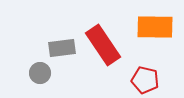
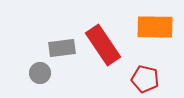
red pentagon: moved 1 px up
